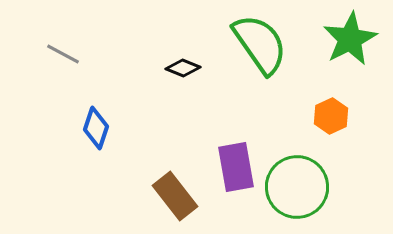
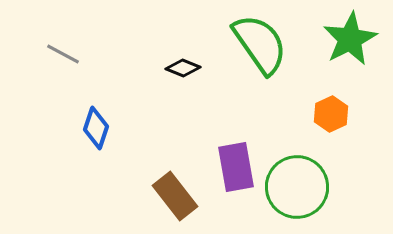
orange hexagon: moved 2 px up
